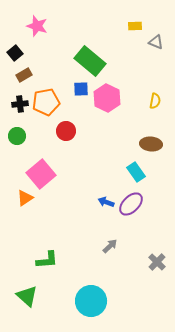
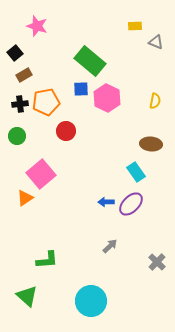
blue arrow: rotated 21 degrees counterclockwise
